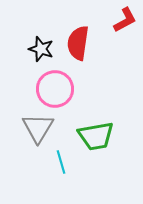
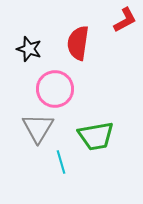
black star: moved 12 px left
